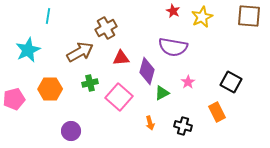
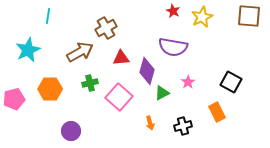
black cross: rotated 30 degrees counterclockwise
